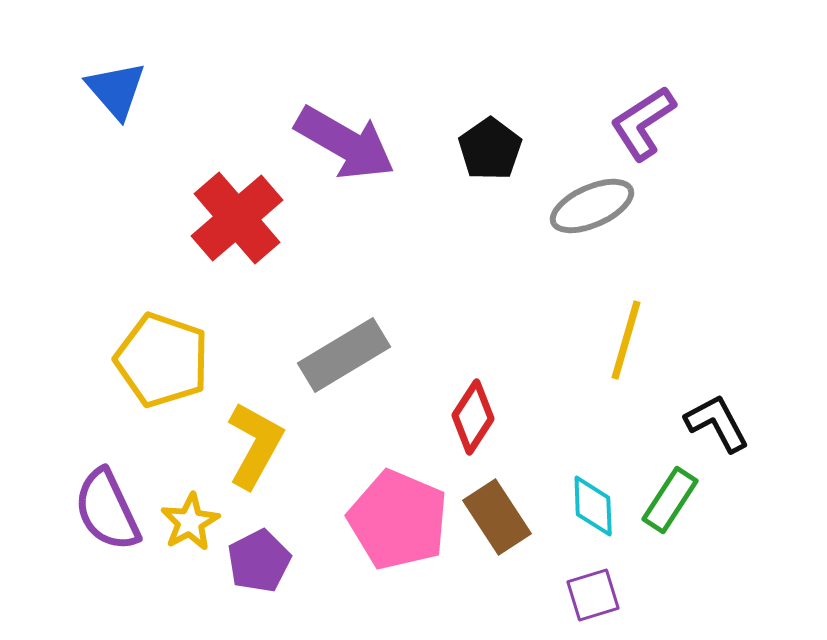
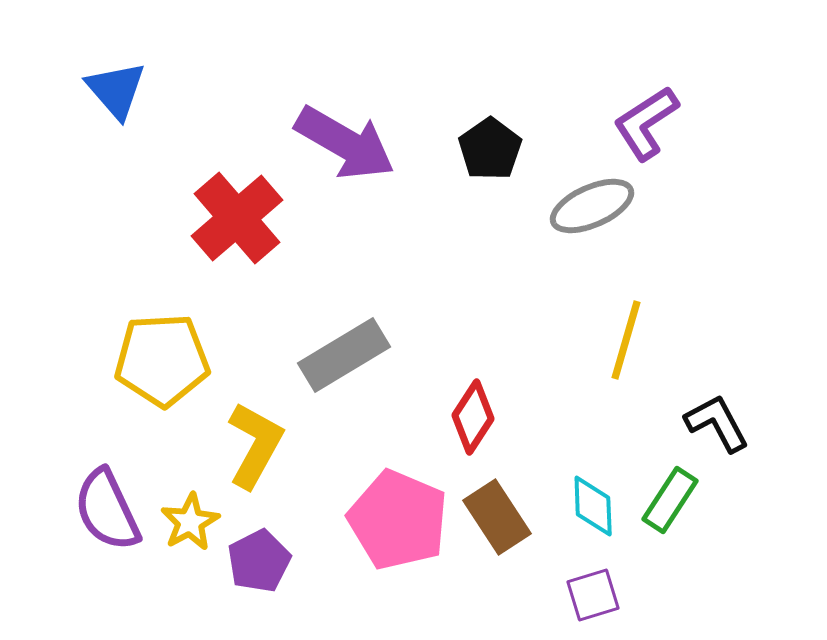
purple L-shape: moved 3 px right
yellow pentagon: rotated 22 degrees counterclockwise
